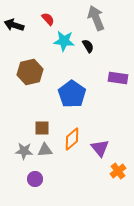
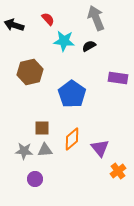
black semicircle: moved 1 px right; rotated 88 degrees counterclockwise
